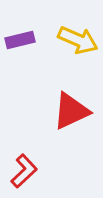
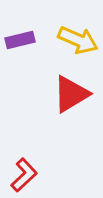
red triangle: moved 17 px up; rotated 6 degrees counterclockwise
red L-shape: moved 4 px down
